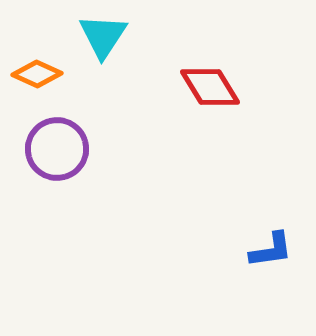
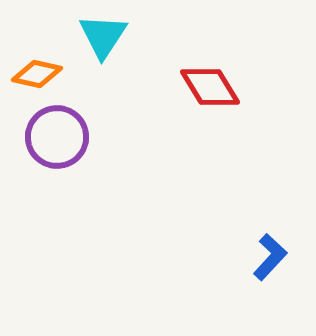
orange diamond: rotated 12 degrees counterclockwise
purple circle: moved 12 px up
blue L-shape: moved 1 px left, 7 px down; rotated 39 degrees counterclockwise
